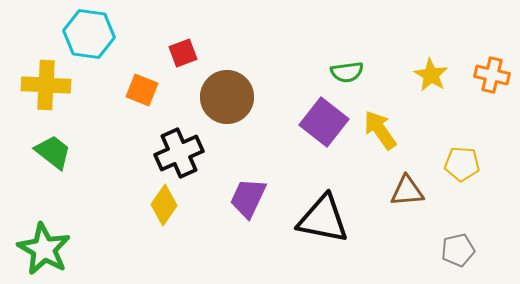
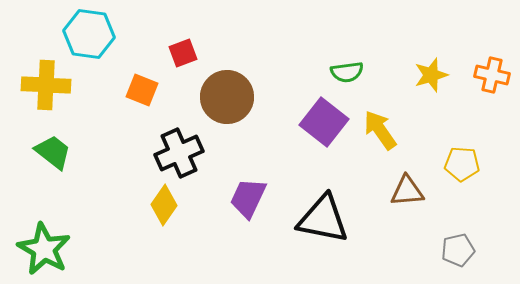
yellow star: rotated 24 degrees clockwise
